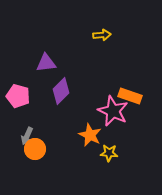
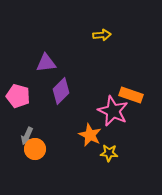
orange rectangle: moved 1 px right, 1 px up
